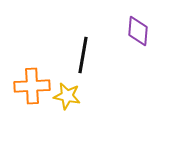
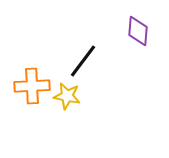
black line: moved 6 px down; rotated 27 degrees clockwise
